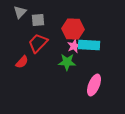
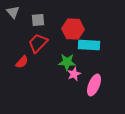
gray triangle: moved 7 px left; rotated 24 degrees counterclockwise
pink star: moved 28 px down
